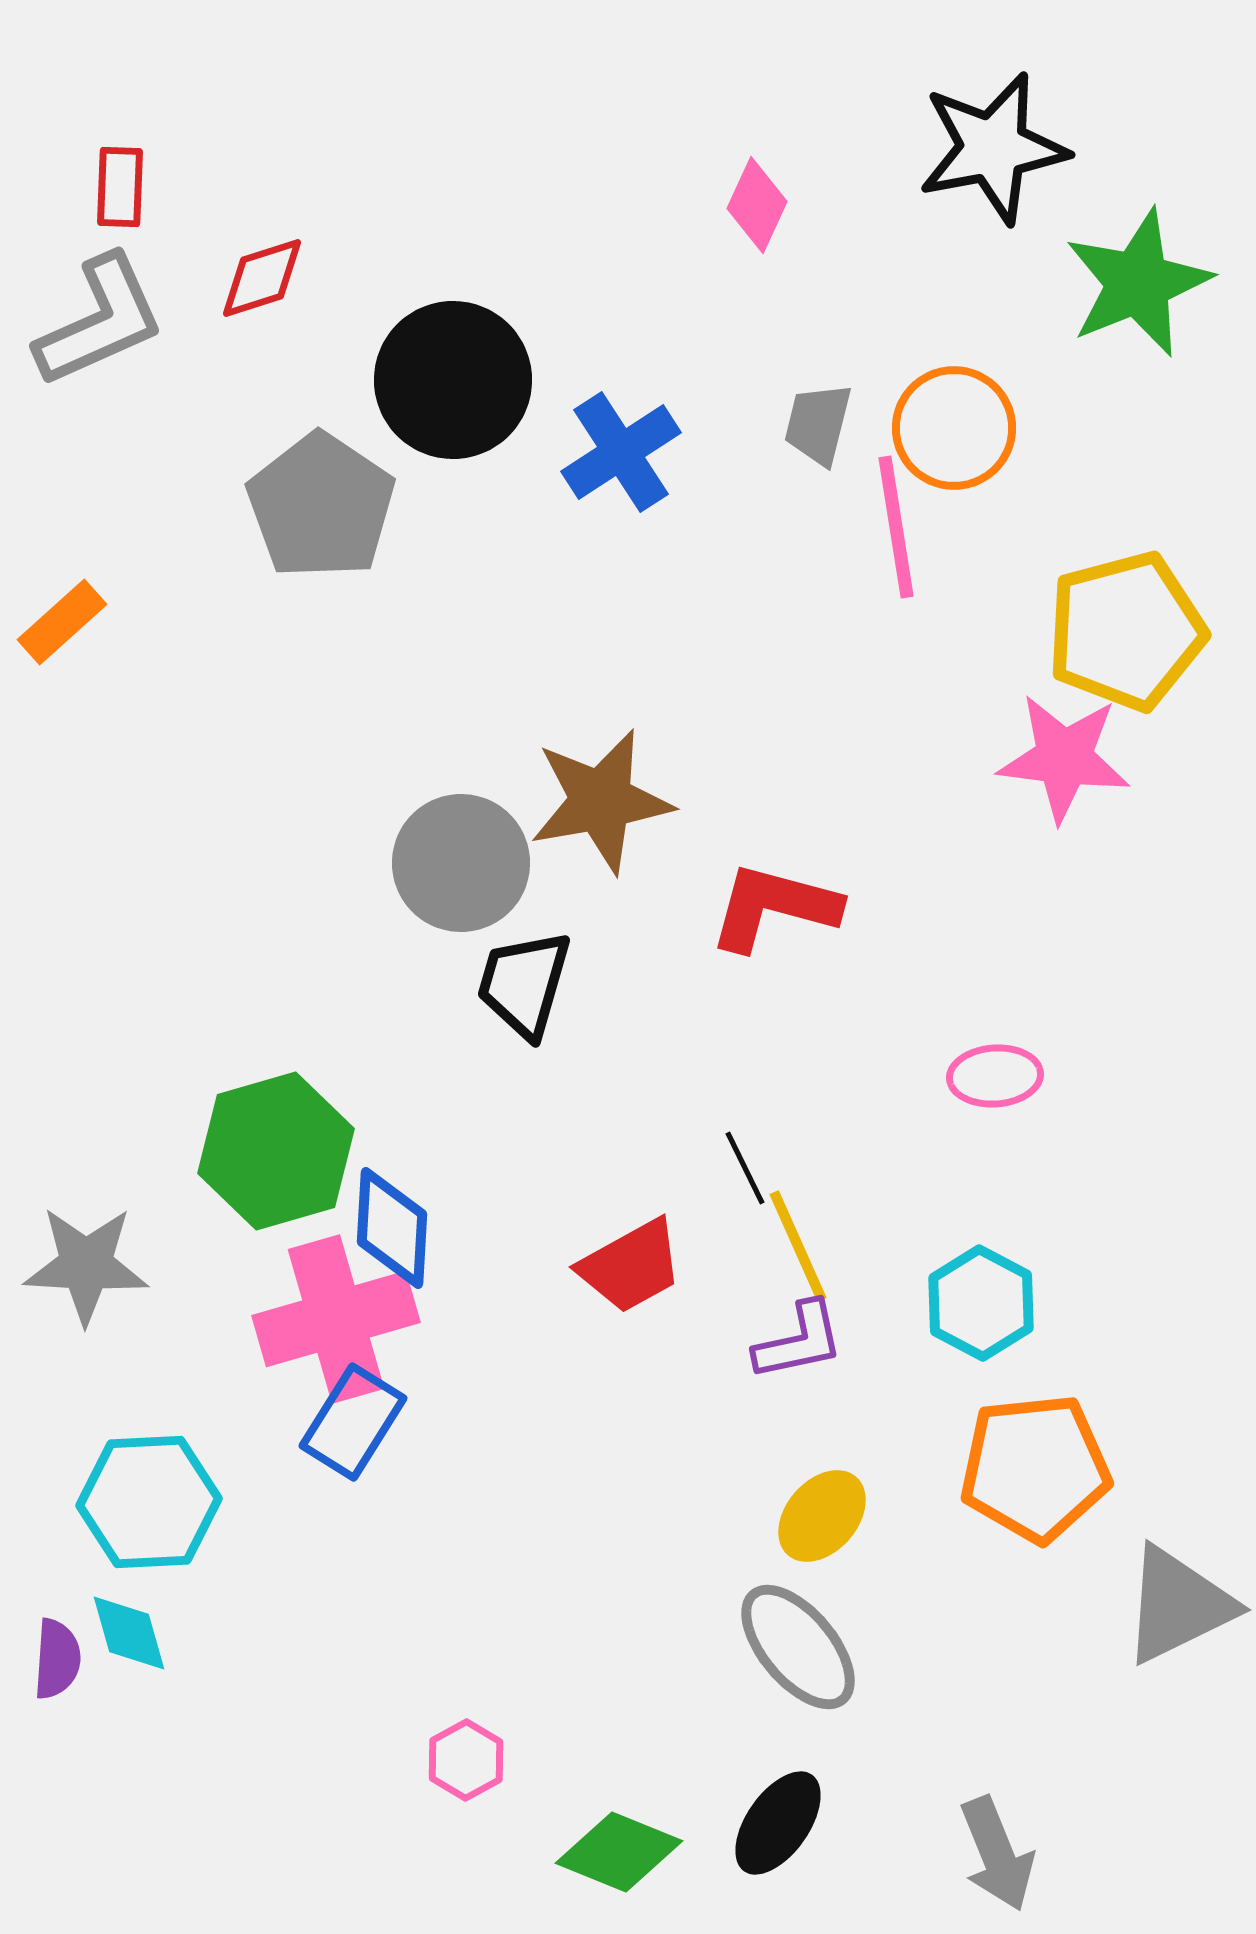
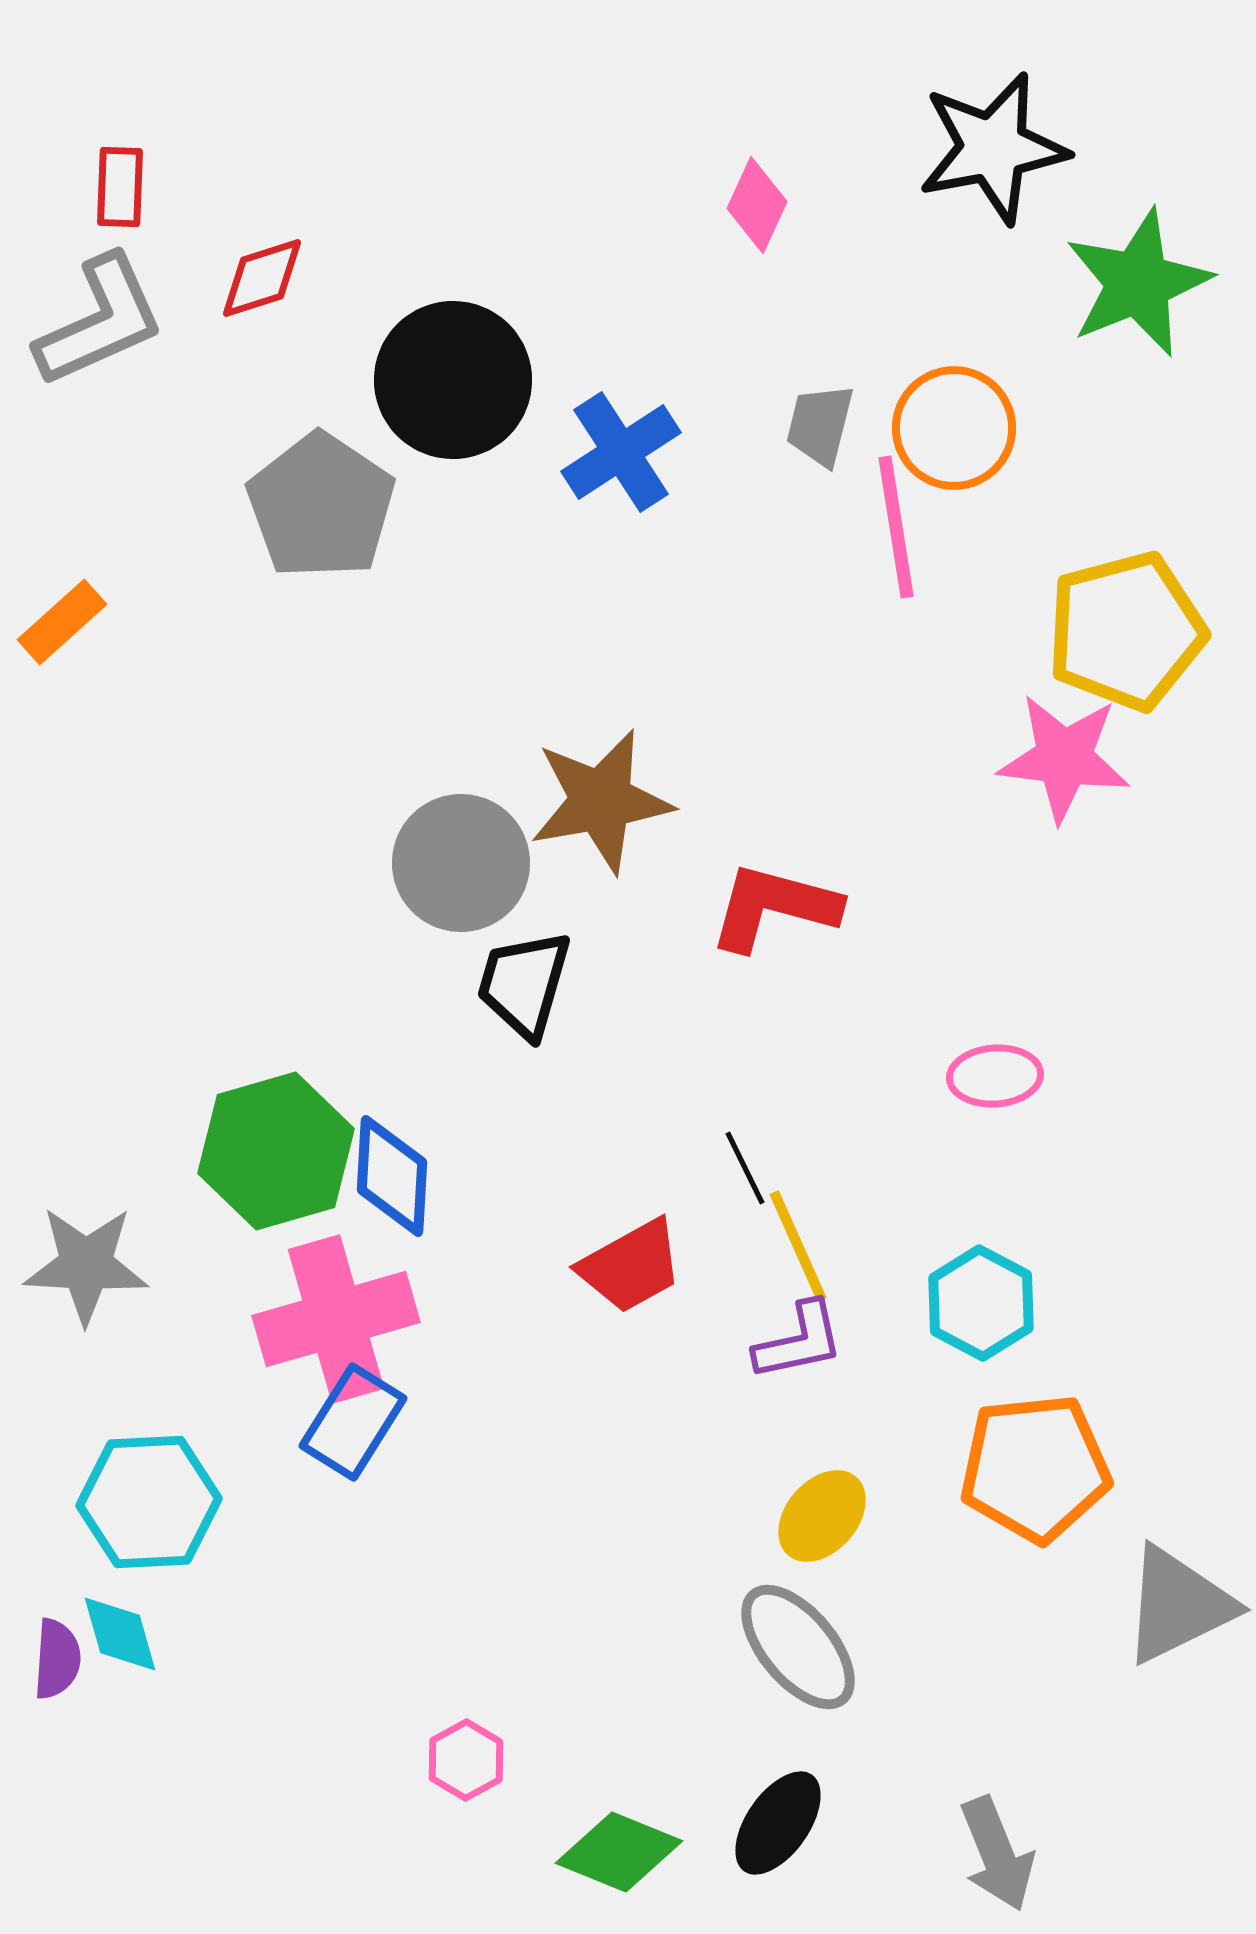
gray trapezoid at (818, 424): moved 2 px right, 1 px down
blue diamond at (392, 1228): moved 52 px up
cyan diamond at (129, 1633): moved 9 px left, 1 px down
